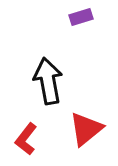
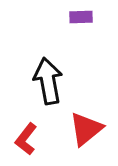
purple rectangle: rotated 15 degrees clockwise
